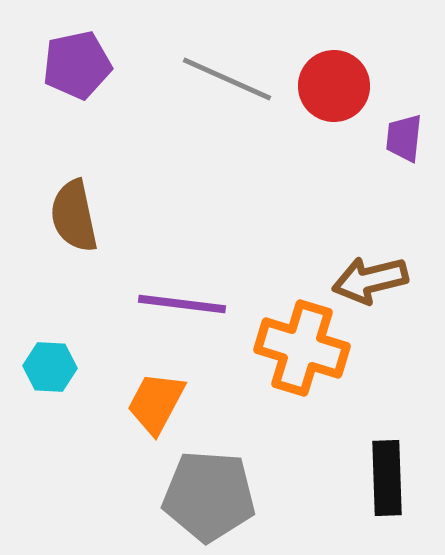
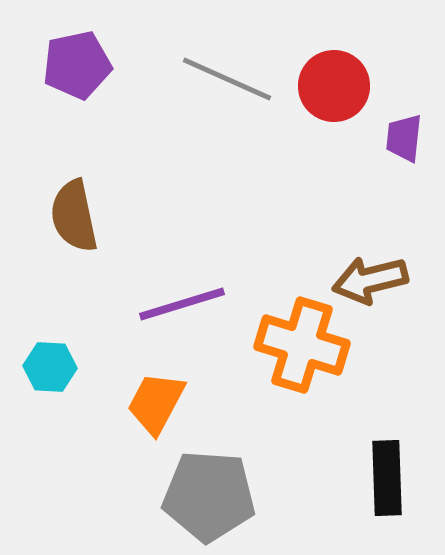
purple line: rotated 24 degrees counterclockwise
orange cross: moved 3 px up
